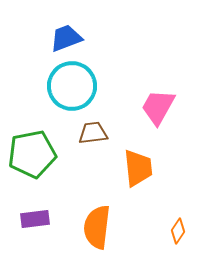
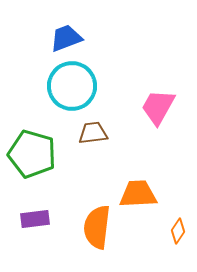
green pentagon: rotated 27 degrees clockwise
orange trapezoid: moved 26 px down; rotated 87 degrees counterclockwise
